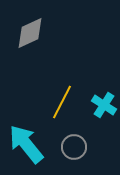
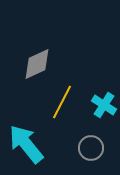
gray diamond: moved 7 px right, 31 px down
gray circle: moved 17 px right, 1 px down
